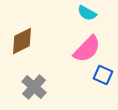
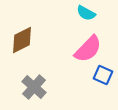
cyan semicircle: moved 1 px left
brown diamond: moved 1 px up
pink semicircle: moved 1 px right
